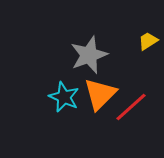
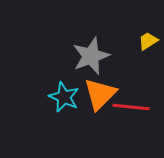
gray star: moved 2 px right, 1 px down
red line: rotated 48 degrees clockwise
